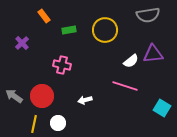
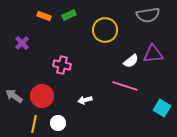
orange rectangle: rotated 32 degrees counterclockwise
green rectangle: moved 15 px up; rotated 16 degrees counterclockwise
